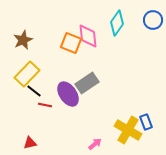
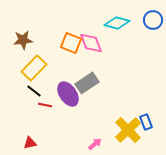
cyan diamond: rotated 70 degrees clockwise
pink diamond: moved 3 px right, 7 px down; rotated 15 degrees counterclockwise
brown star: rotated 18 degrees clockwise
yellow rectangle: moved 7 px right, 6 px up
yellow cross: rotated 16 degrees clockwise
